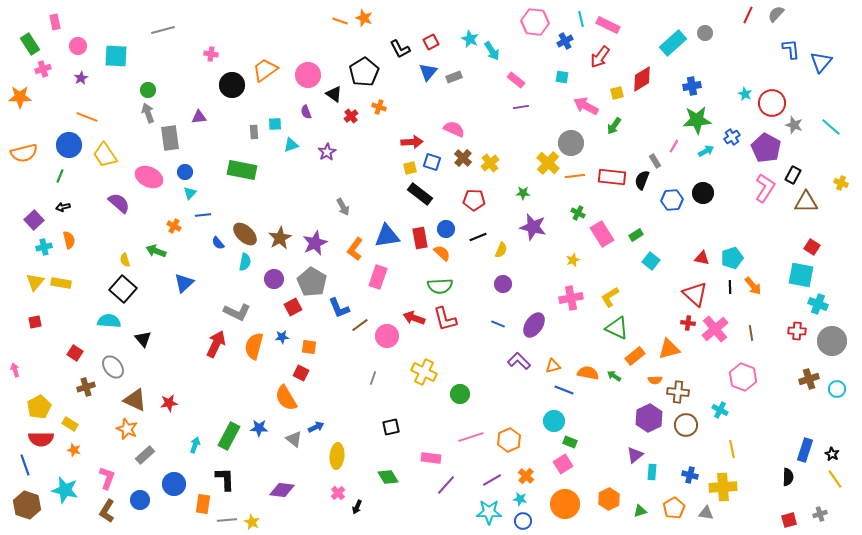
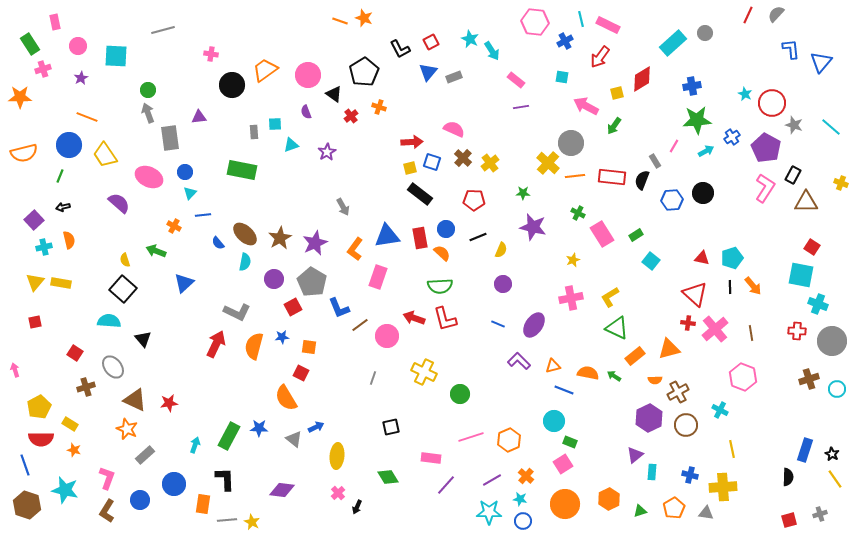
brown cross at (678, 392): rotated 35 degrees counterclockwise
